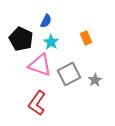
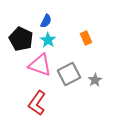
cyan star: moved 3 px left, 2 px up
